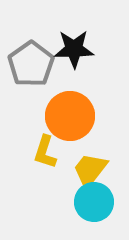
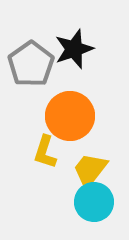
black star: rotated 18 degrees counterclockwise
